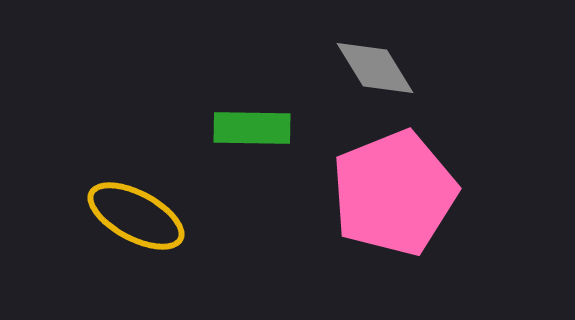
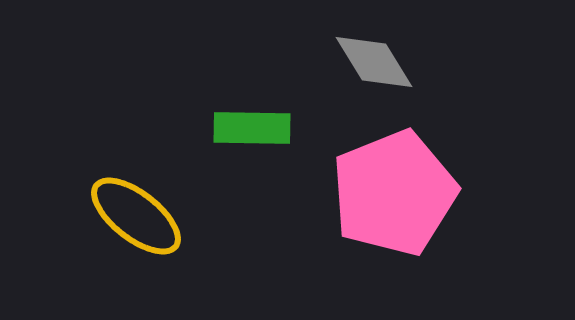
gray diamond: moved 1 px left, 6 px up
yellow ellipse: rotated 10 degrees clockwise
